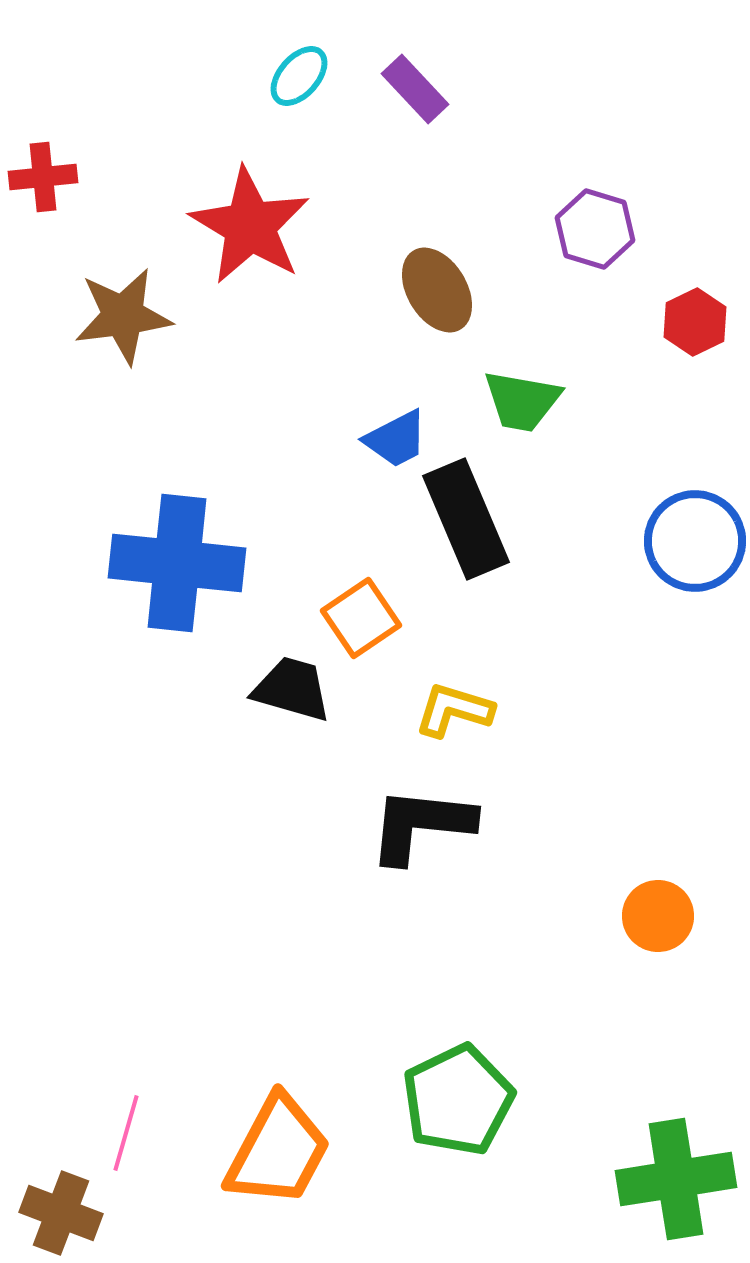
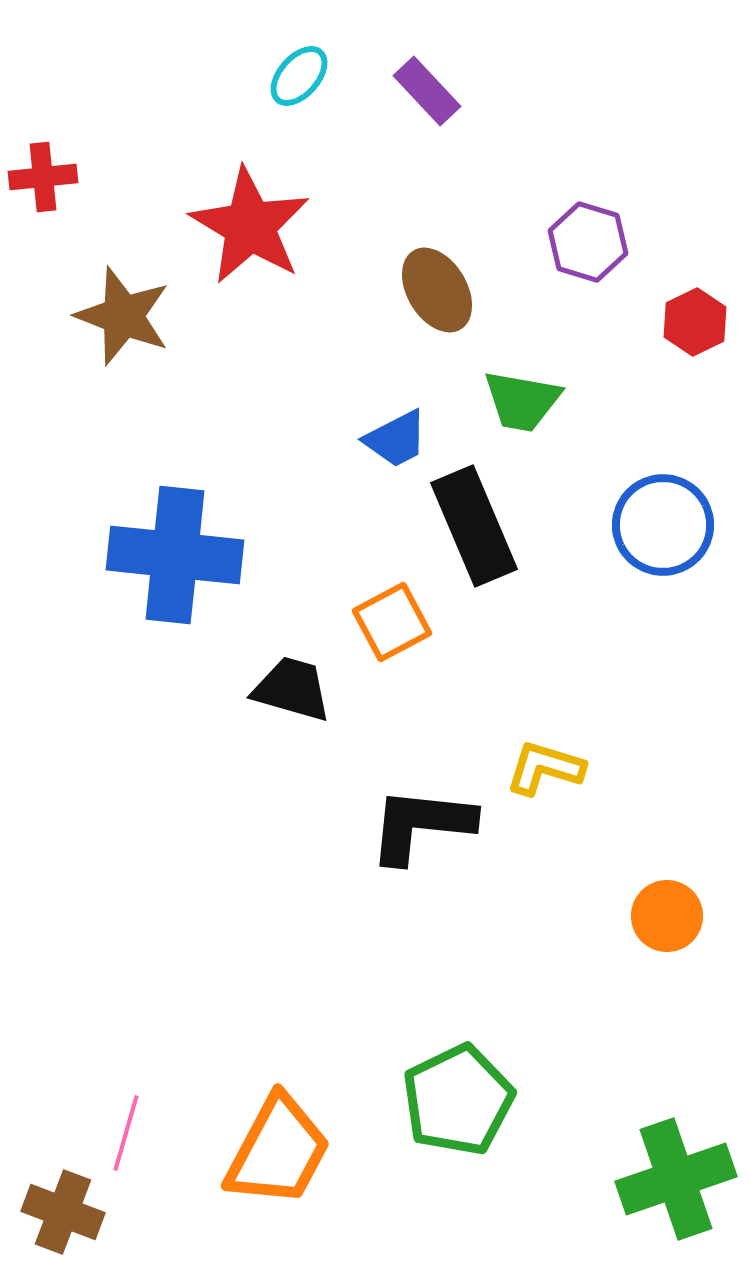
purple rectangle: moved 12 px right, 2 px down
purple hexagon: moved 7 px left, 13 px down
brown star: rotated 28 degrees clockwise
black rectangle: moved 8 px right, 7 px down
blue circle: moved 32 px left, 16 px up
blue cross: moved 2 px left, 8 px up
orange square: moved 31 px right, 4 px down; rotated 6 degrees clockwise
yellow L-shape: moved 91 px right, 58 px down
orange circle: moved 9 px right
green cross: rotated 10 degrees counterclockwise
brown cross: moved 2 px right, 1 px up
